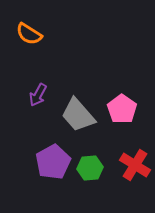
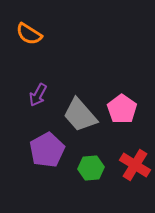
gray trapezoid: moved 2 px right
purple pentagon: moved 6 px left, 12 px up
green hexagon: moved 1 px right
